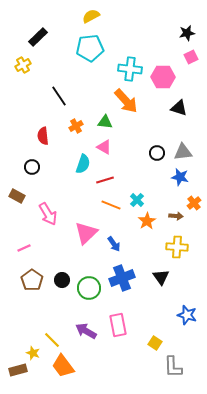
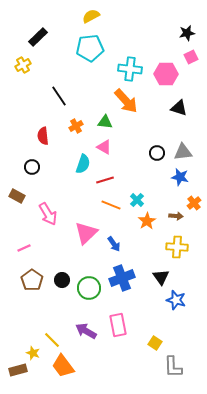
pink hexagon at (163, 77): moved 3 px right, 3 px up
blue star at (187, 315): moved 11 px left, 15 px up
